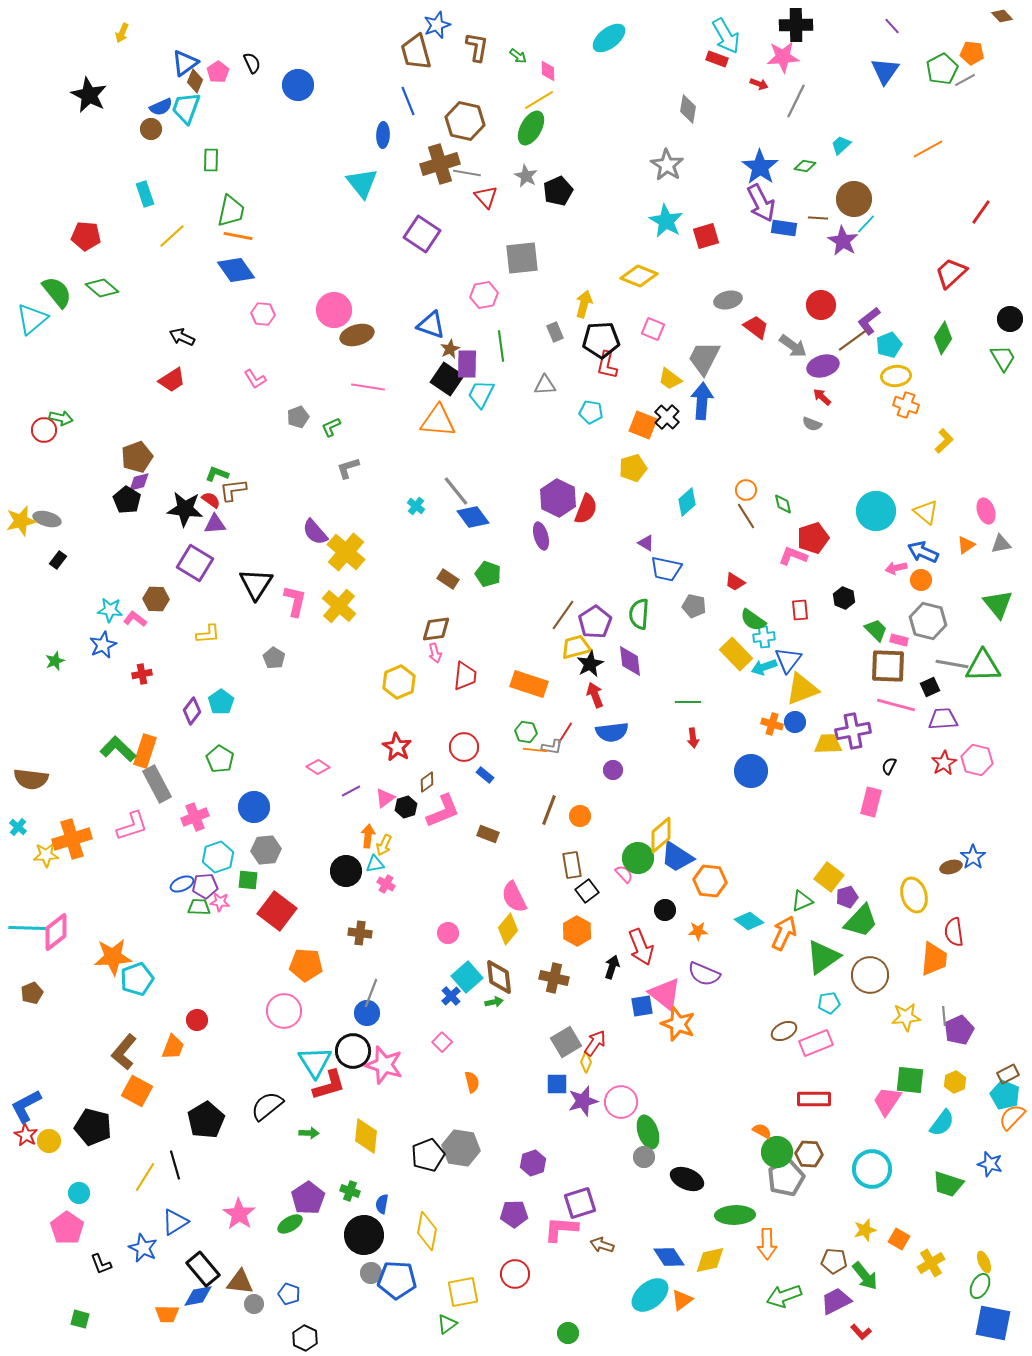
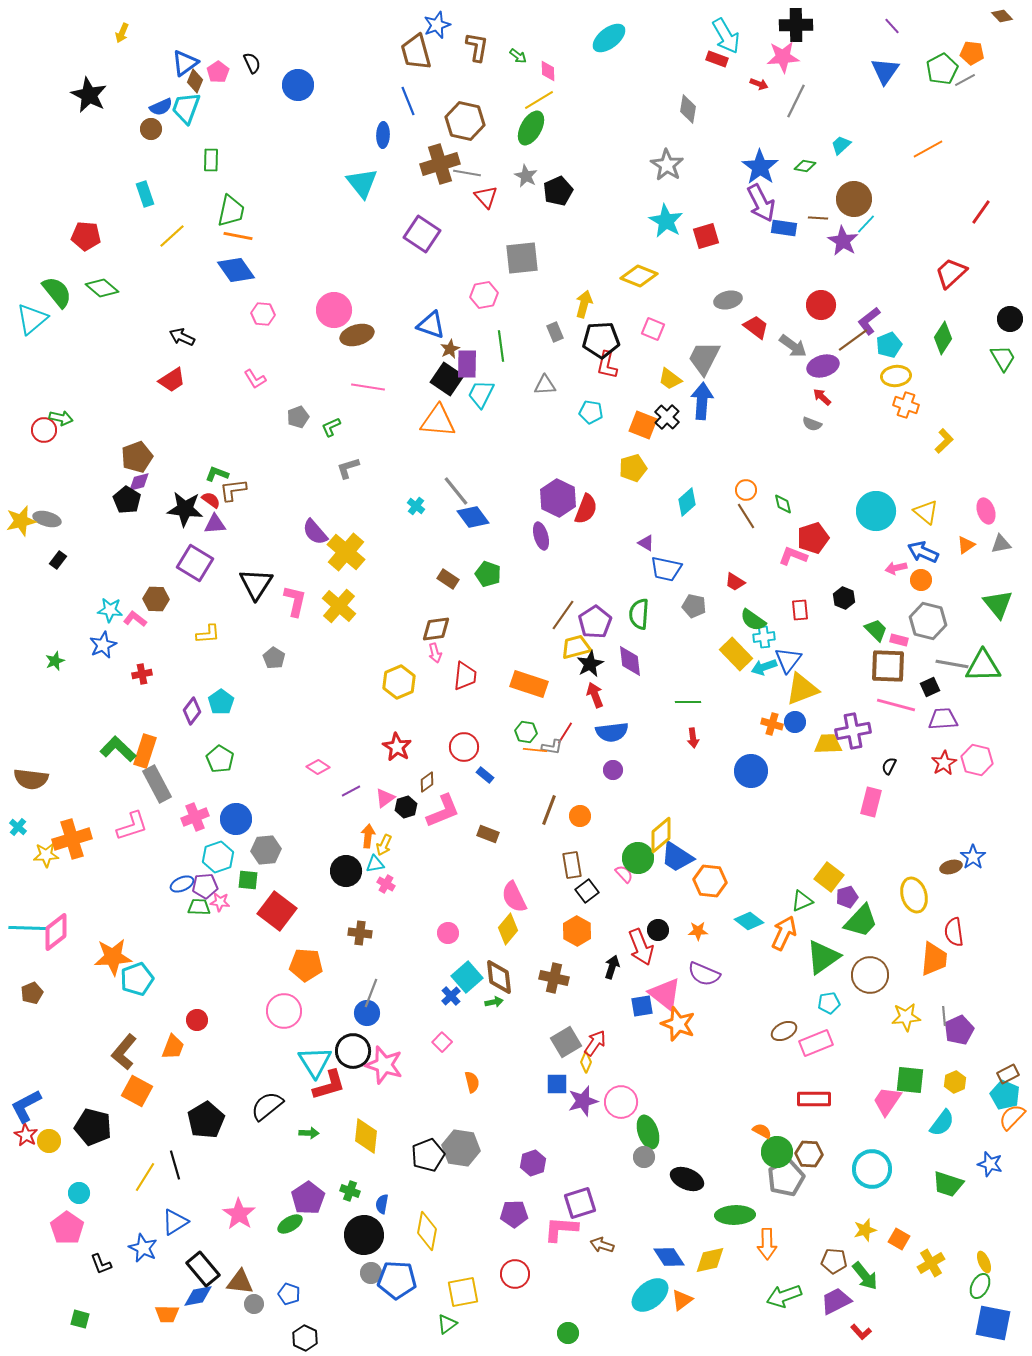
blue circle at (254, 807): moved 18 px left, 12 px down
black circle at (665, 910): moved 7 px left, 20 px down
